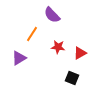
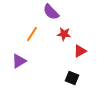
purple semicircle: moved 1 px left, 3 px up
red star: moved 6 px right, 13 px up
red triangle: moved 2 px up
purple triangle: moved 3 px down
